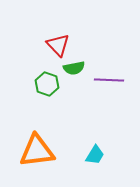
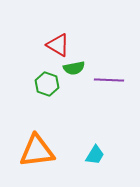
red triangle: rotated 15 degrees counterclockwise
